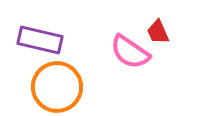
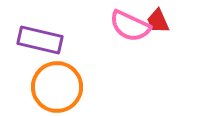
red trapezoid: moved 11 px up
pink semicircle: moved 26 px up; rotated 9 degrees counterclockwise
